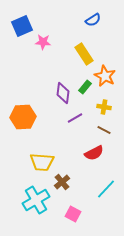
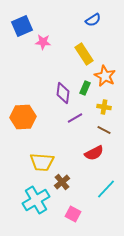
green rectangle: moved 1 px down; rotated 16 degrees counterclockwise
